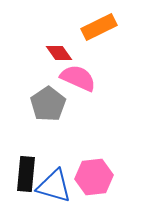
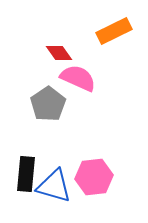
orange rectangle: moved 15 px right, 4 px down
